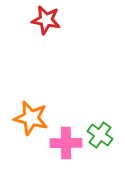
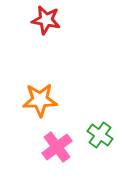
orange star: moved 9 px right, 18 px up; rotated 16 degrees counterclockwise
pink cross: moved 9 px left, 4 px down; rotated 36 degrees counterclockwise
